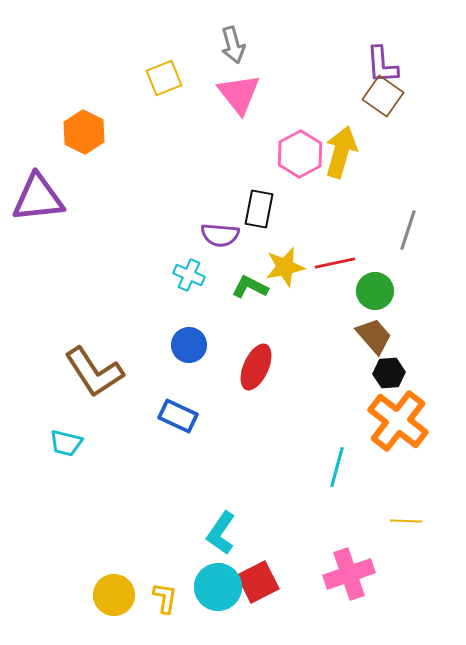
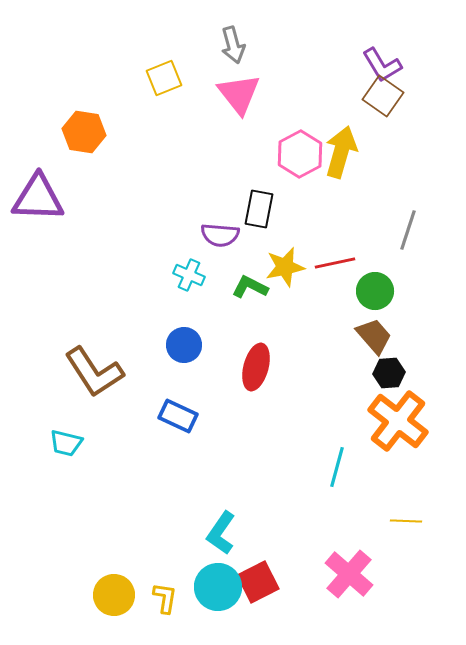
purple L-shape: rotated 27 degrees counterclockwise
orange hexagon: rotated 18 degrees counterclockwise
purple triangle: rotated 8 degrees clockwise
blue circle: moved 5 px left
red ellipse: rotated 9 degrees counterclockwise
pink cross: rotated 30 degrees counterclockwise
